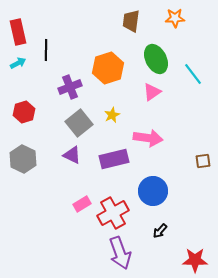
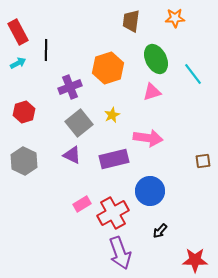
red rectangle: rotated 15 degrees counterclockwise
pink triangle: rotated 18 degrees clockwise
gray hexagon: moved 1 px right, 2 px down
blue circle: moved 3 px left
